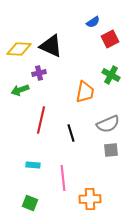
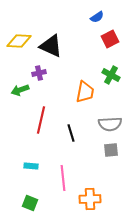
blue semicircle: moved 4 px right, 5 px up
yellow diamond: moved 8 px up
gray semicircle: moved 2 px right; rotated 20 degrees clockwise
cyan rectangle: moved 2 px left, 1 px down
